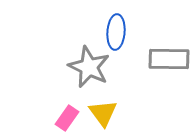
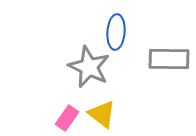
yellow triangle: moved 1 px left, 1 px down; rotated 16 degrees counterclockwise
